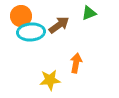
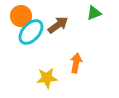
green triangle: moved 5 px right
brown arrow: moved 1 px left
cyan ellipse: rotated 44 degrees counterclockwise
yellow star: moved 3 px left, 2 px up
